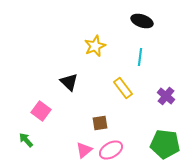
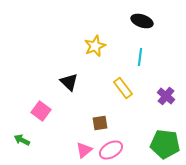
green arrow: moved 4 px left; rotated 21 degrees counterclockwise
